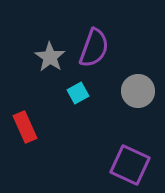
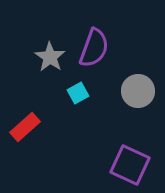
red rectangle: rotated 72 degrees clockwise
